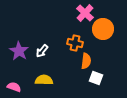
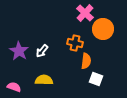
white square: moved 1 px down
